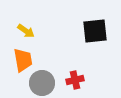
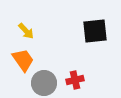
yellow arrow: rotated 12 degrees clockwise
orange trapezoid: rotated 25 degrees counterclockwise
gray circle: moved 2 px right
